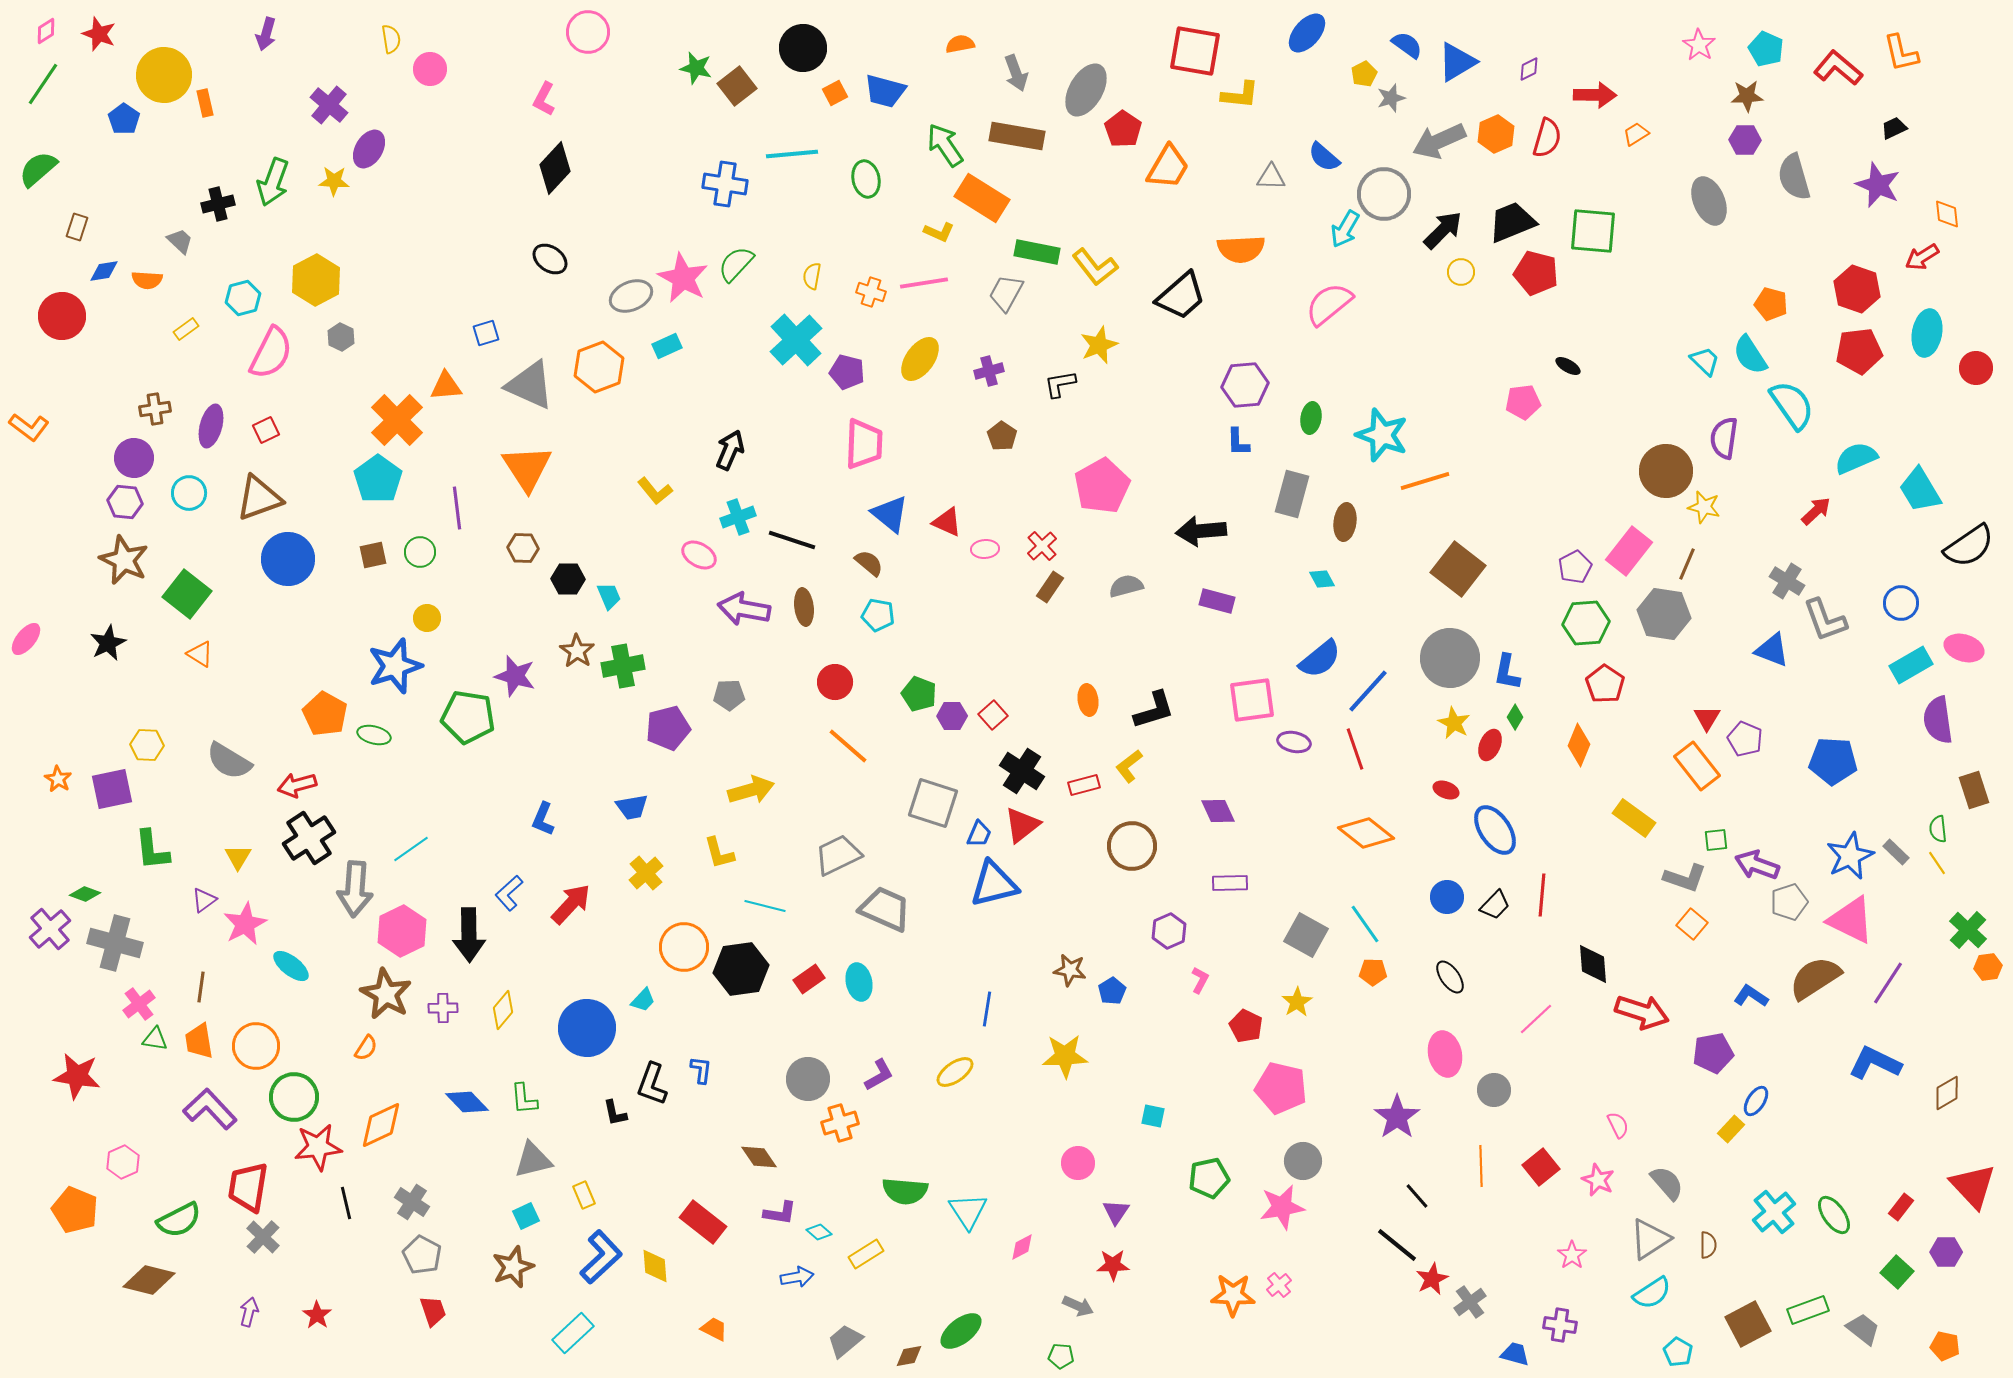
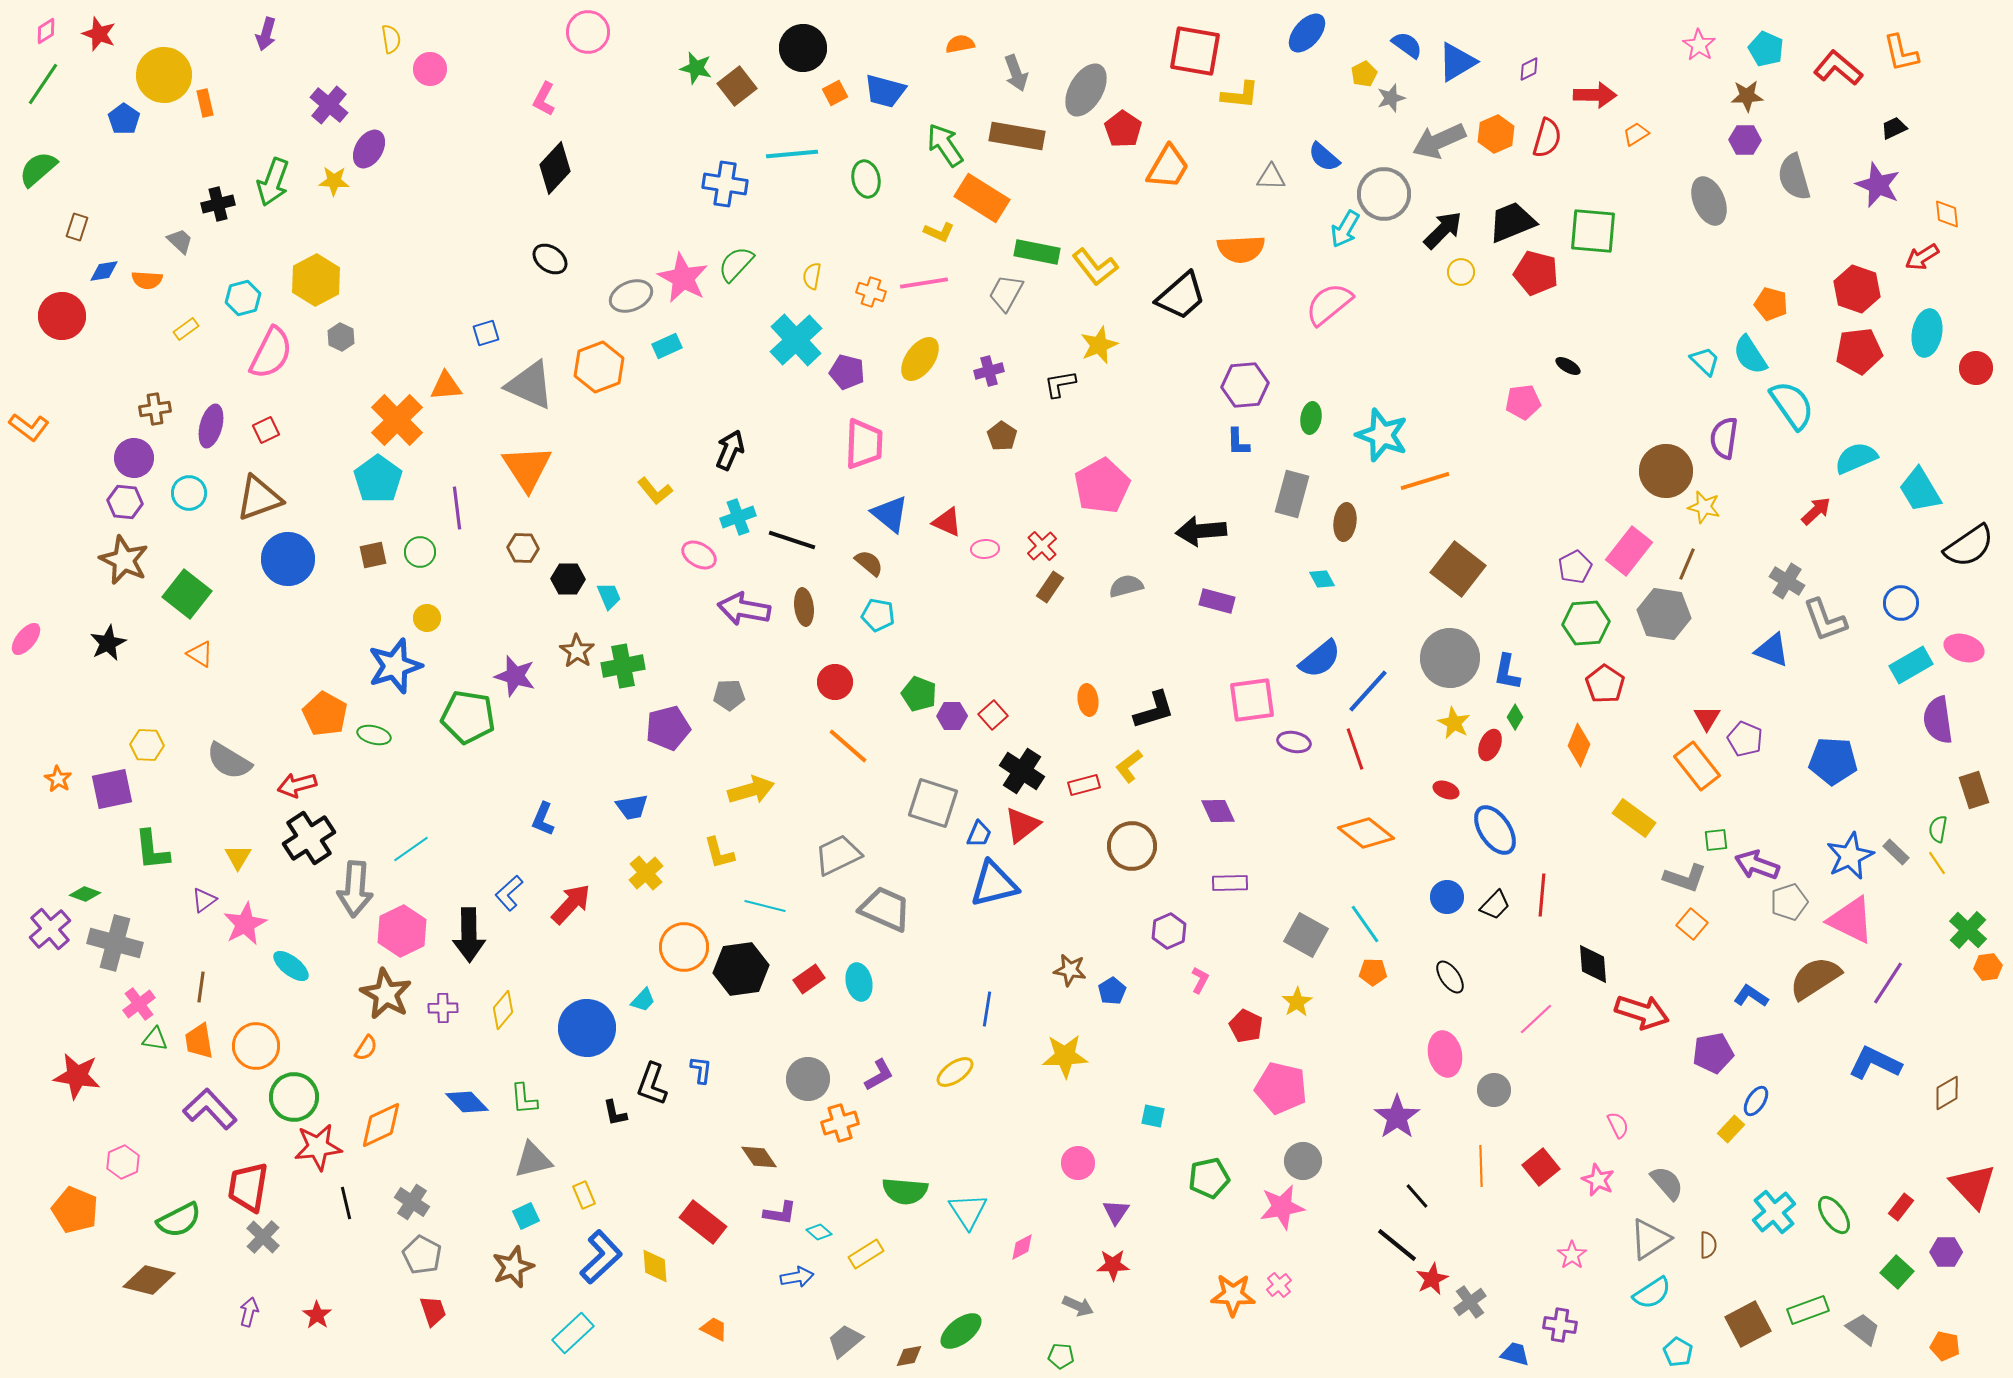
green semicircle at (1938, 829): rotated 16 degrees clockwise
